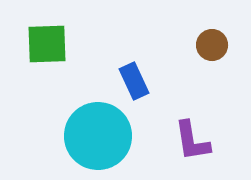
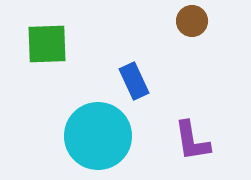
brown circle: moved 20 px left, 24 px up
